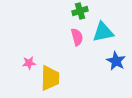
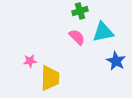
pink semicircle: rotated 30 degrees counterclockwise
pink star: moved 1 px right, 2 px up
